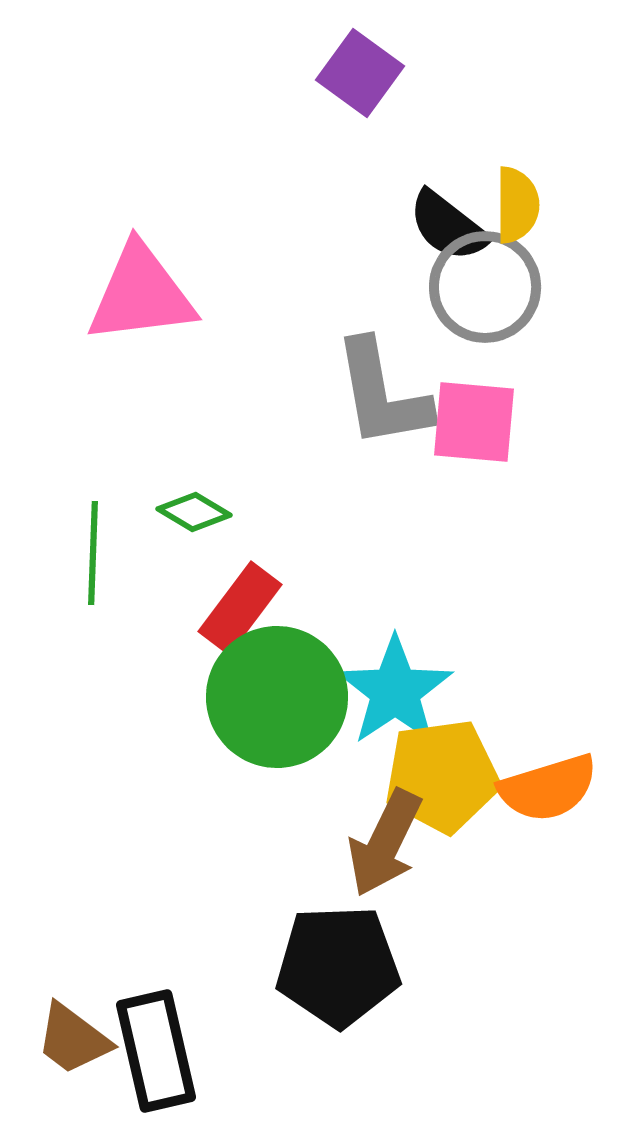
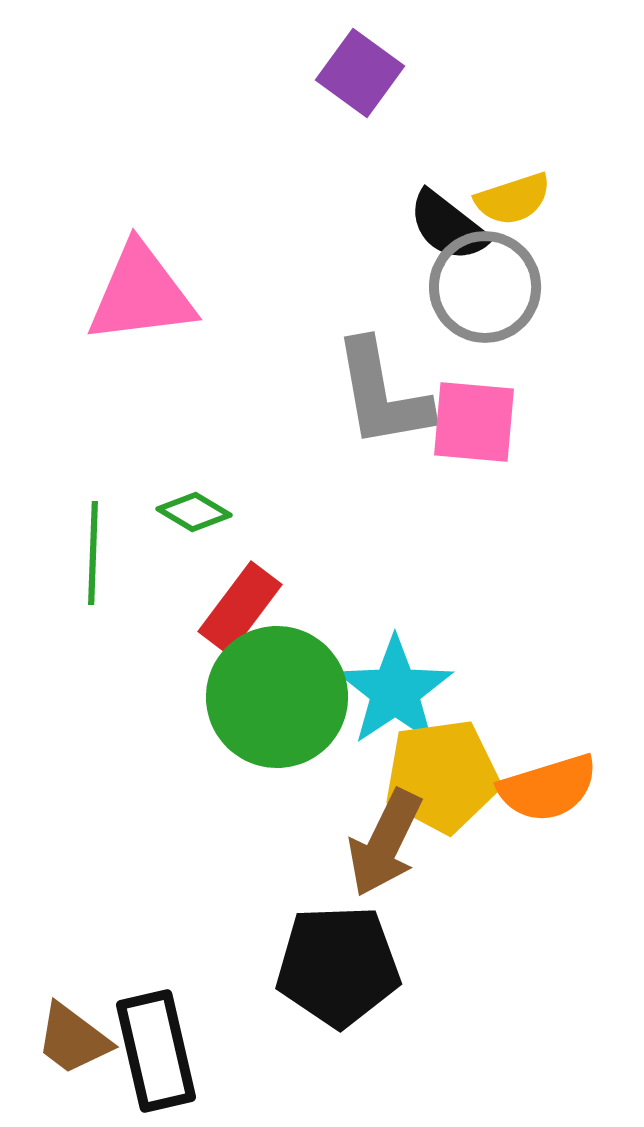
yellow semicircle: moved 4 px left, 6 px up; rotated 72 degrees clockwise
